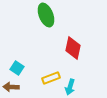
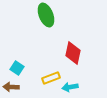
red diamond: moved 5 px down
cyan arrow: rotated 63 degrees clockwise
